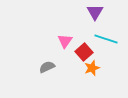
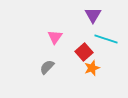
purple triangle: moved 2 px left, 3 px down
pink triangle: moved 10 px left, 4 px up
gray semicircle: rotated 21 degrees counterclockwise
